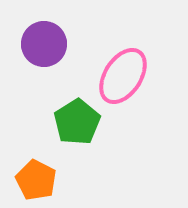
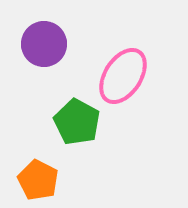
green pentagon: rotated 12 degrees counterclockwise
orange pentagon: moved 2 px right
